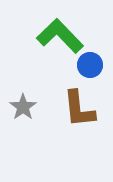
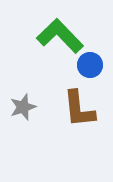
gray star: rotated 16 degrees clockwise
